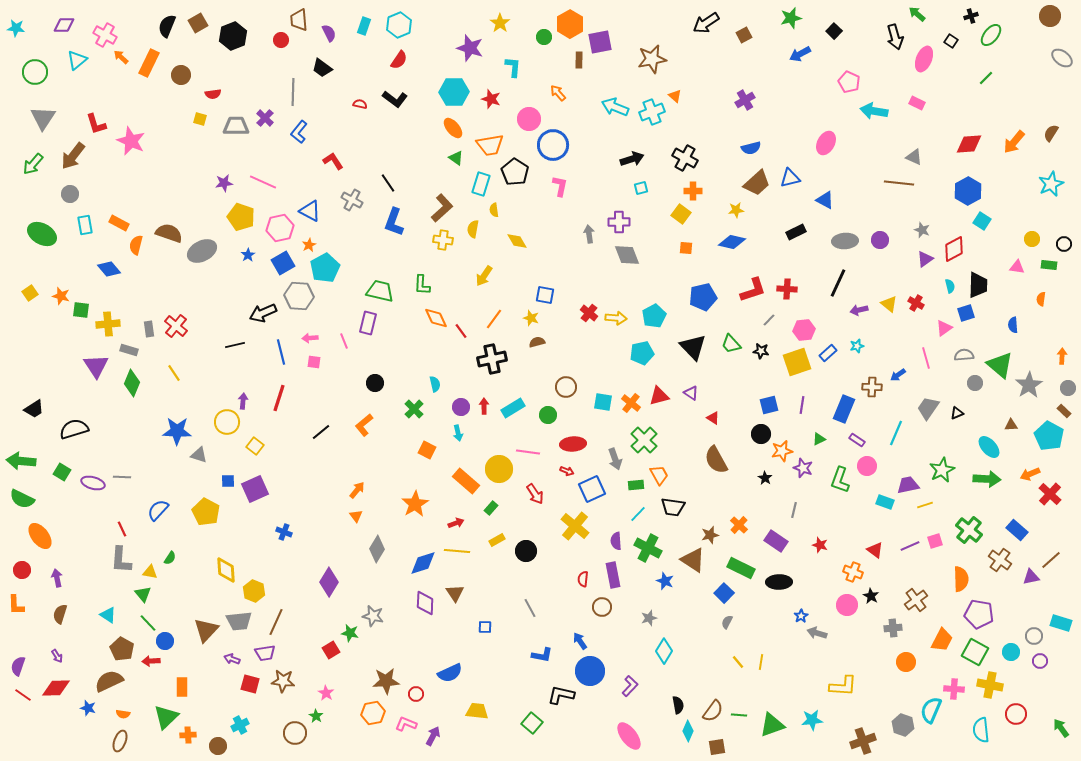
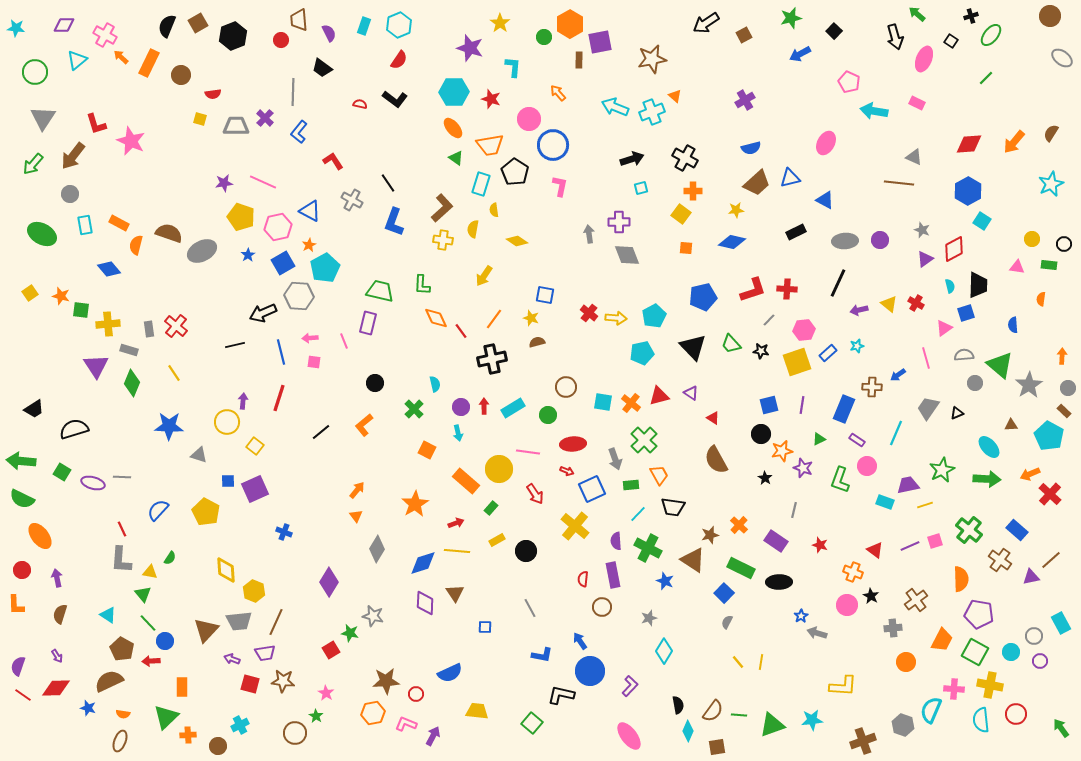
pink hexagon at (280, 228): moved 2 px left, 1 px up
yellow diamond at (517, 241): rotated 25 degrees counterclockwise
blue star at (177, 431): moved 8 px left, 5 px up
green rectangle at (636, 485): moved 5 px left
cyan rectangle at (1061, 623): rotated 45 degrees clockwise
cyan semicircle at (981, 730): moved 10 px up
